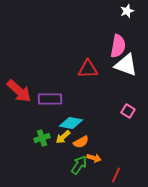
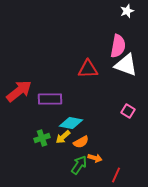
red arrow: rotated 80 degrees counterclockwise
orange arrow: moved 1 px right
